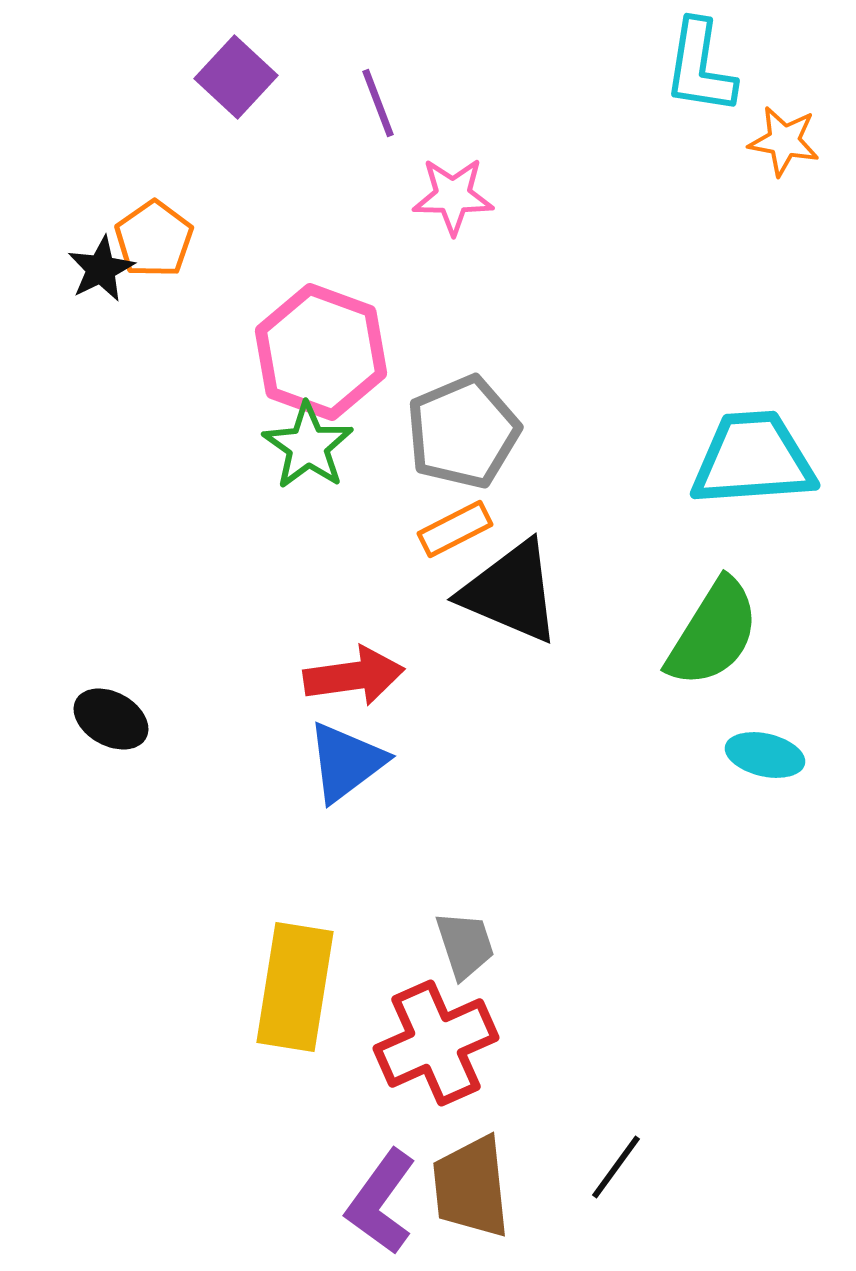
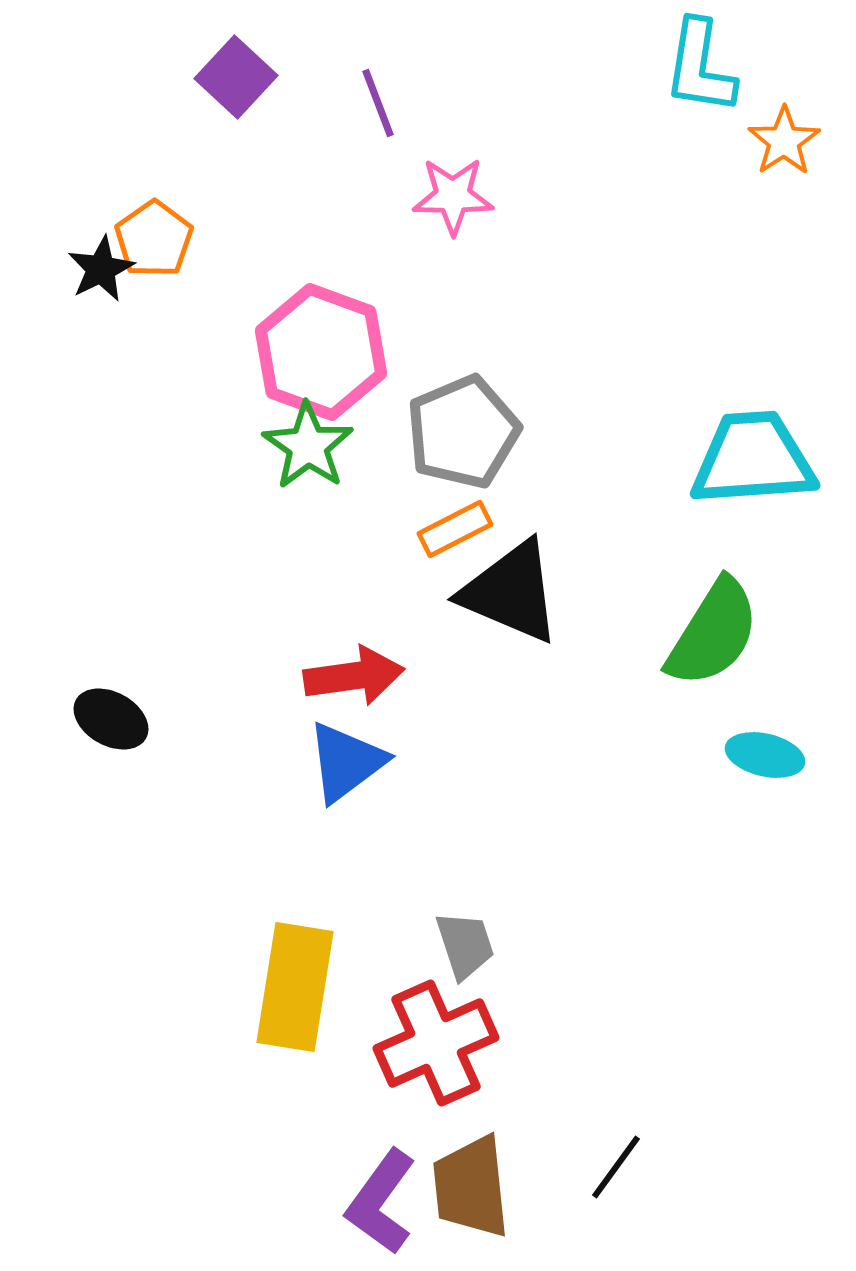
orange star: rotated 28 degrees clockwise
